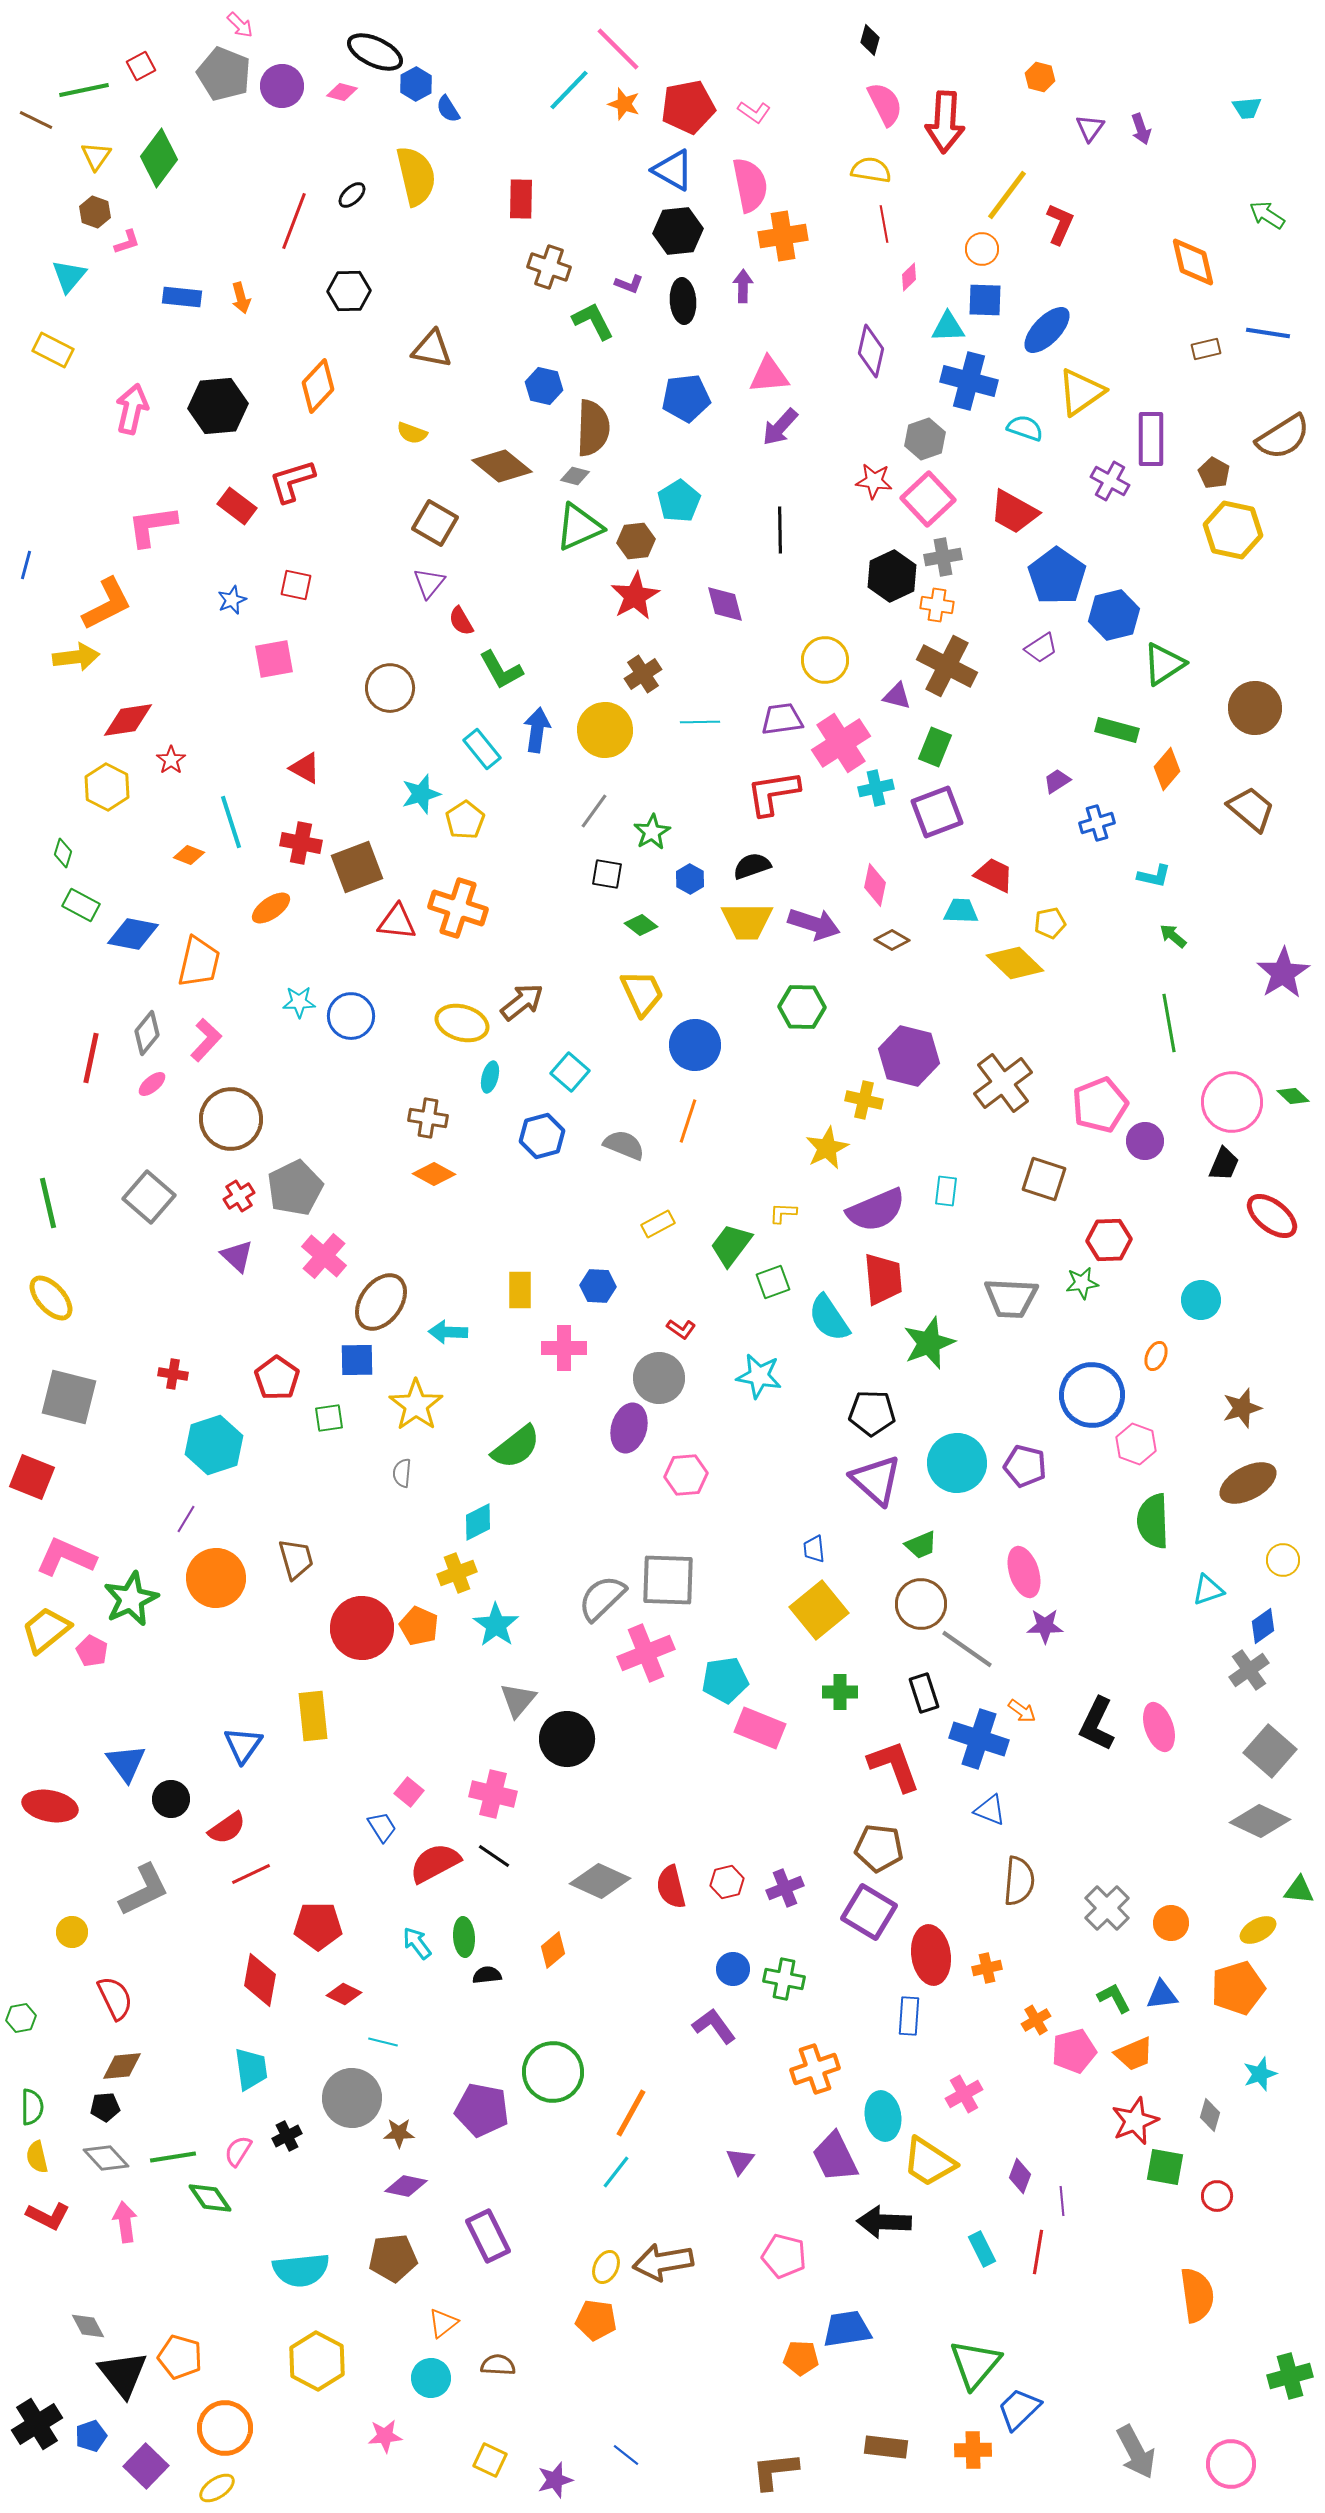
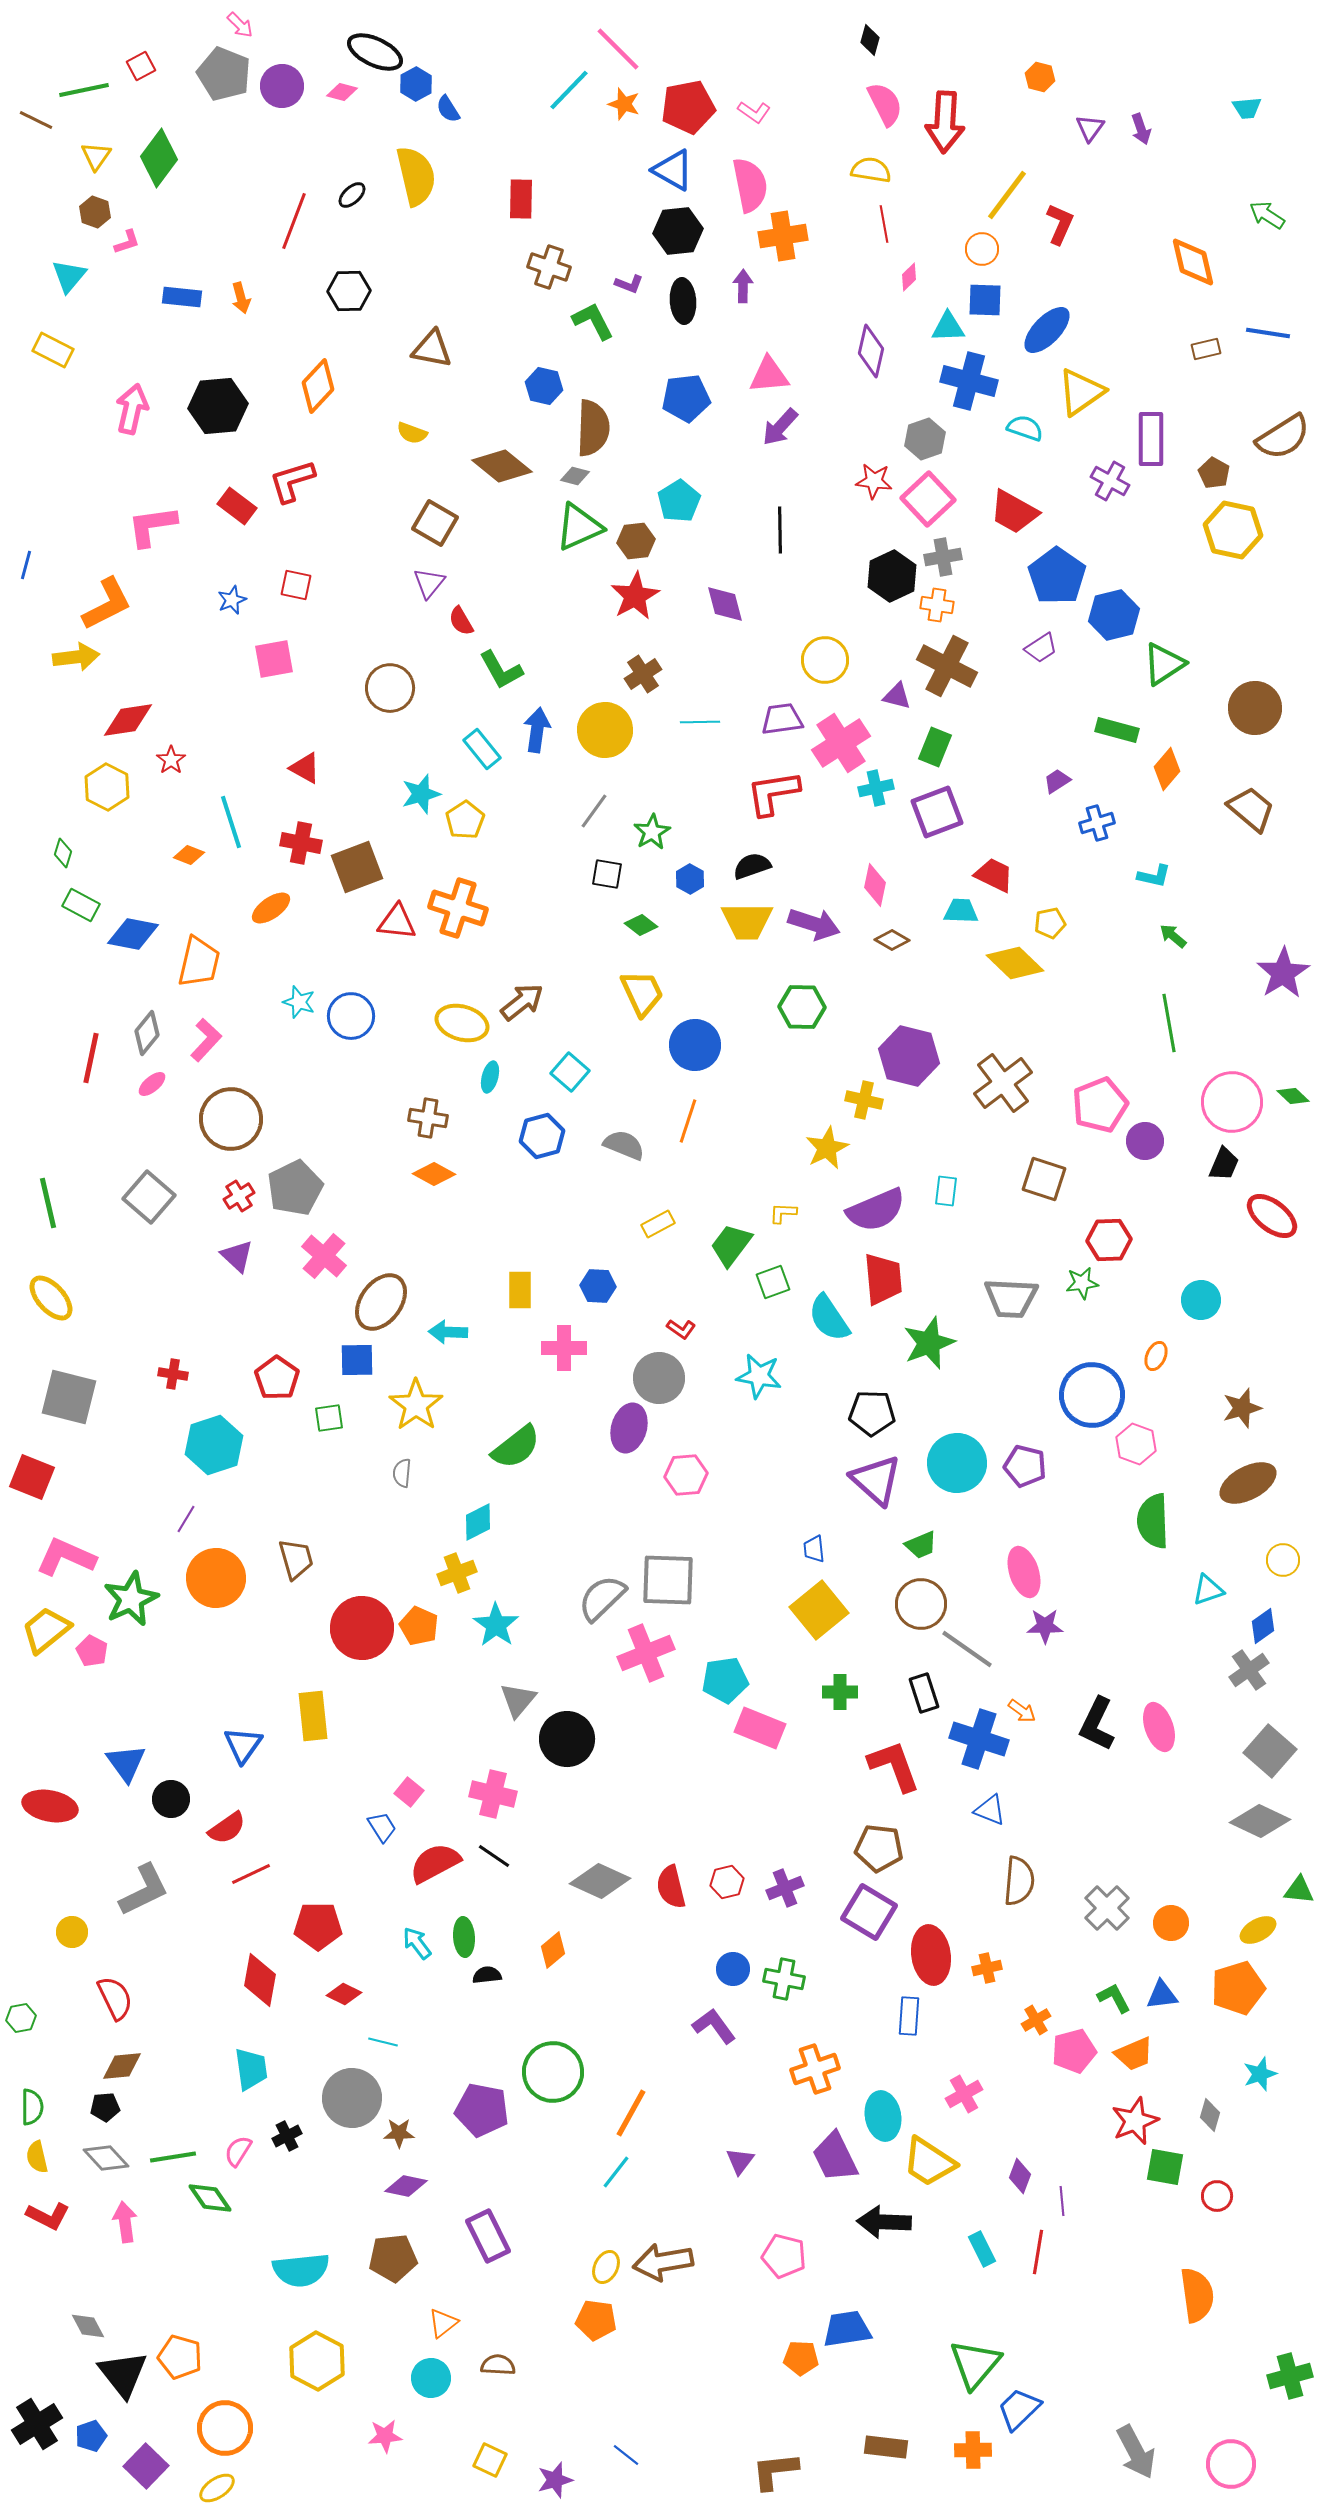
cyan star at (299, 1002): rotated 20 degrees clockwise
